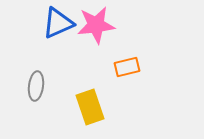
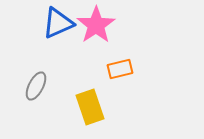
pink star: rotated 27 degrees counterclockwise
orange rectangle: moved 7 px left, 2 px down
gray ellipse: rotated 20 degrees clockwise
